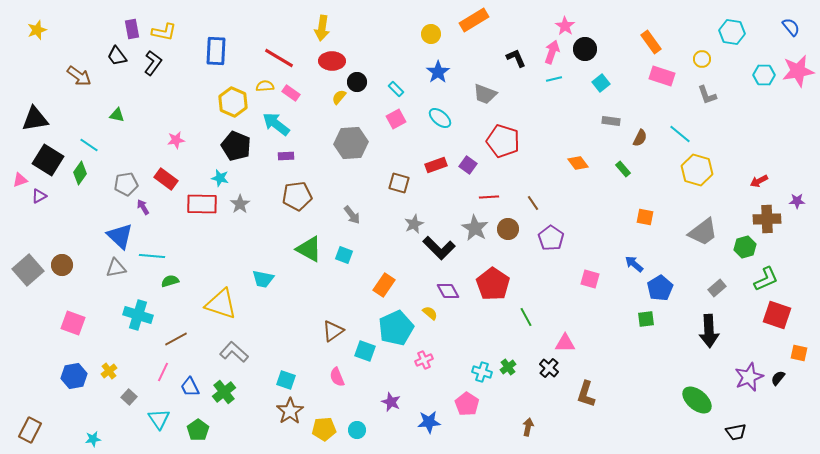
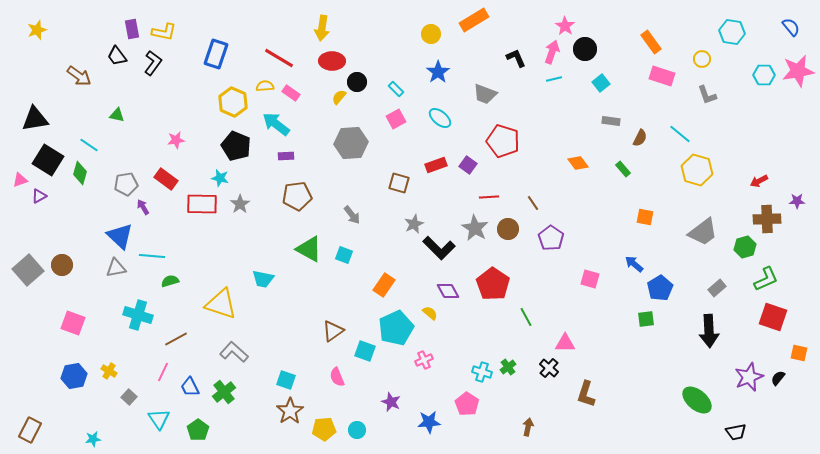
blue rectangle at (216, 51): moved 3 px down; rotated 16 degrees clockwise
green diamond at (80, 173): rotated 20 degrees counterclockwise
red square at (777, 315): moved 4 px left, 2 px down
yellow cross at (109, 371): rotated 21 degrees counterclockwise
